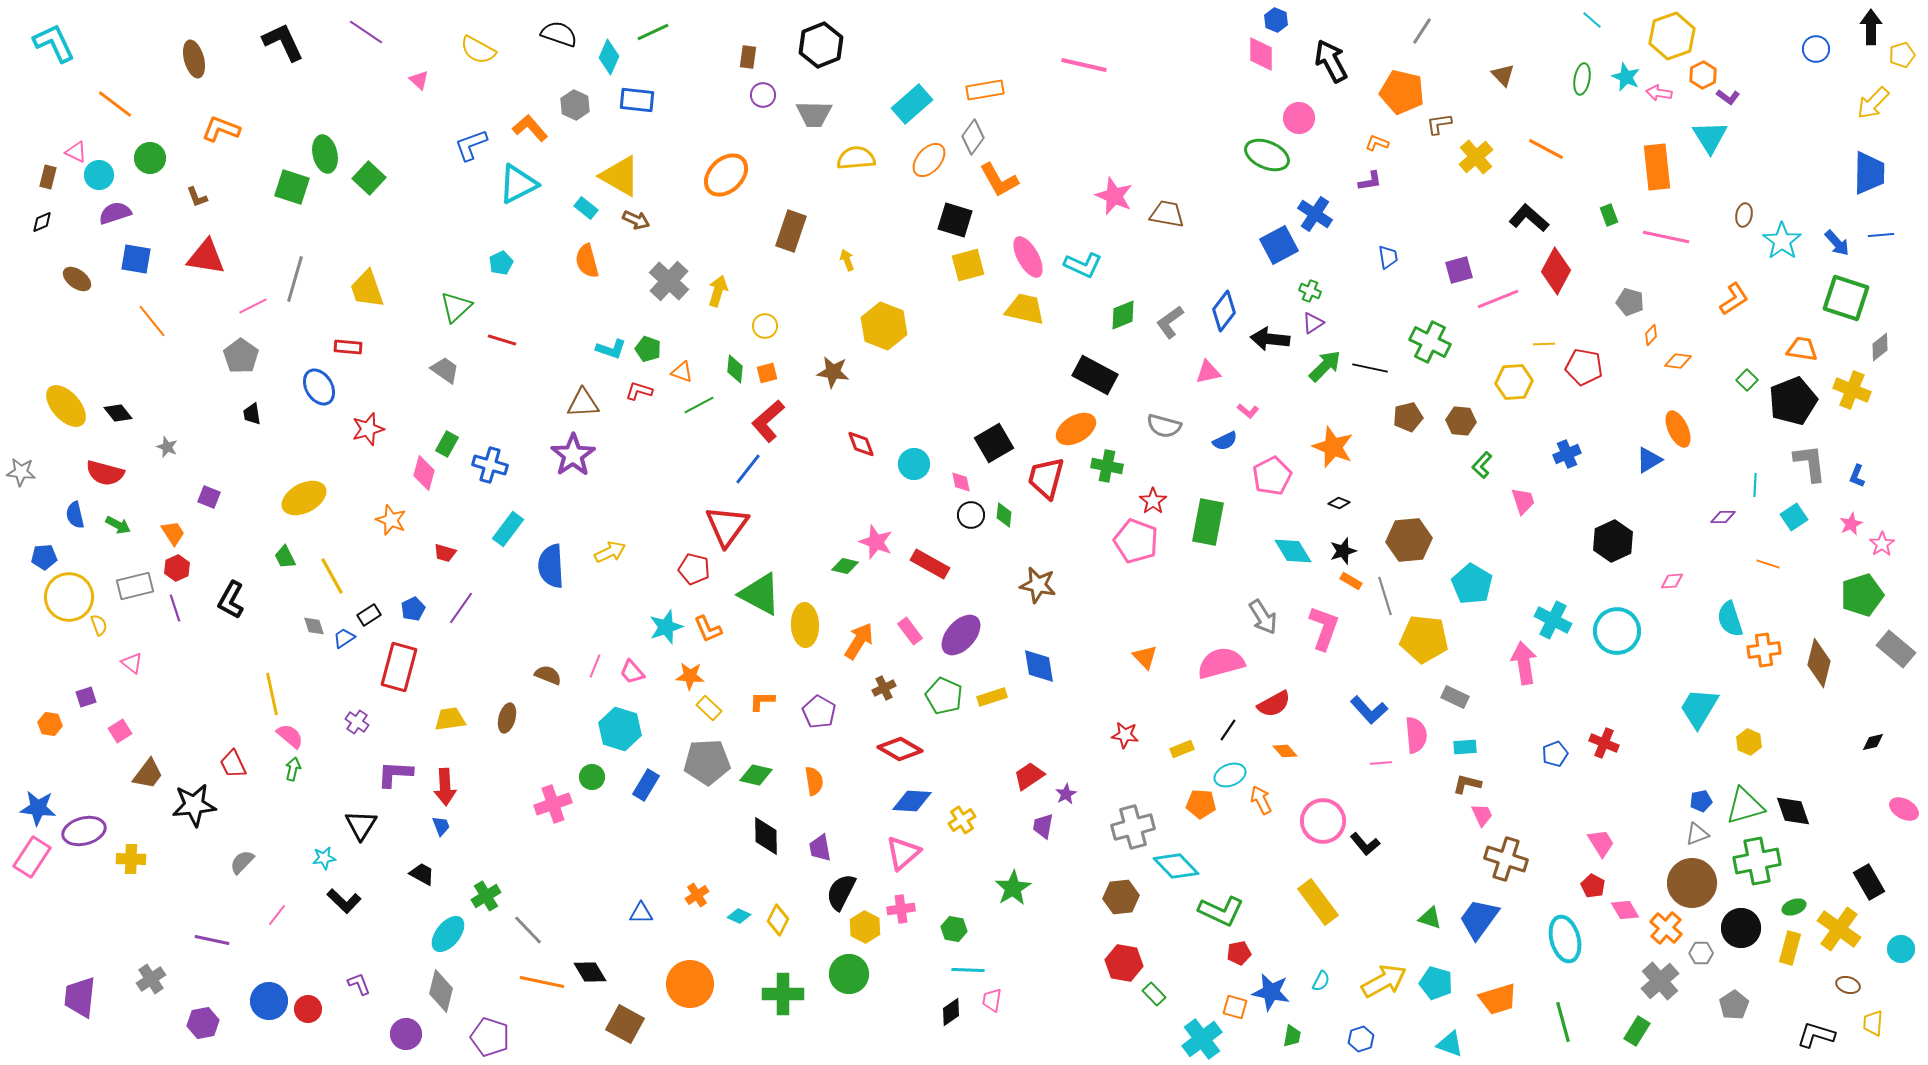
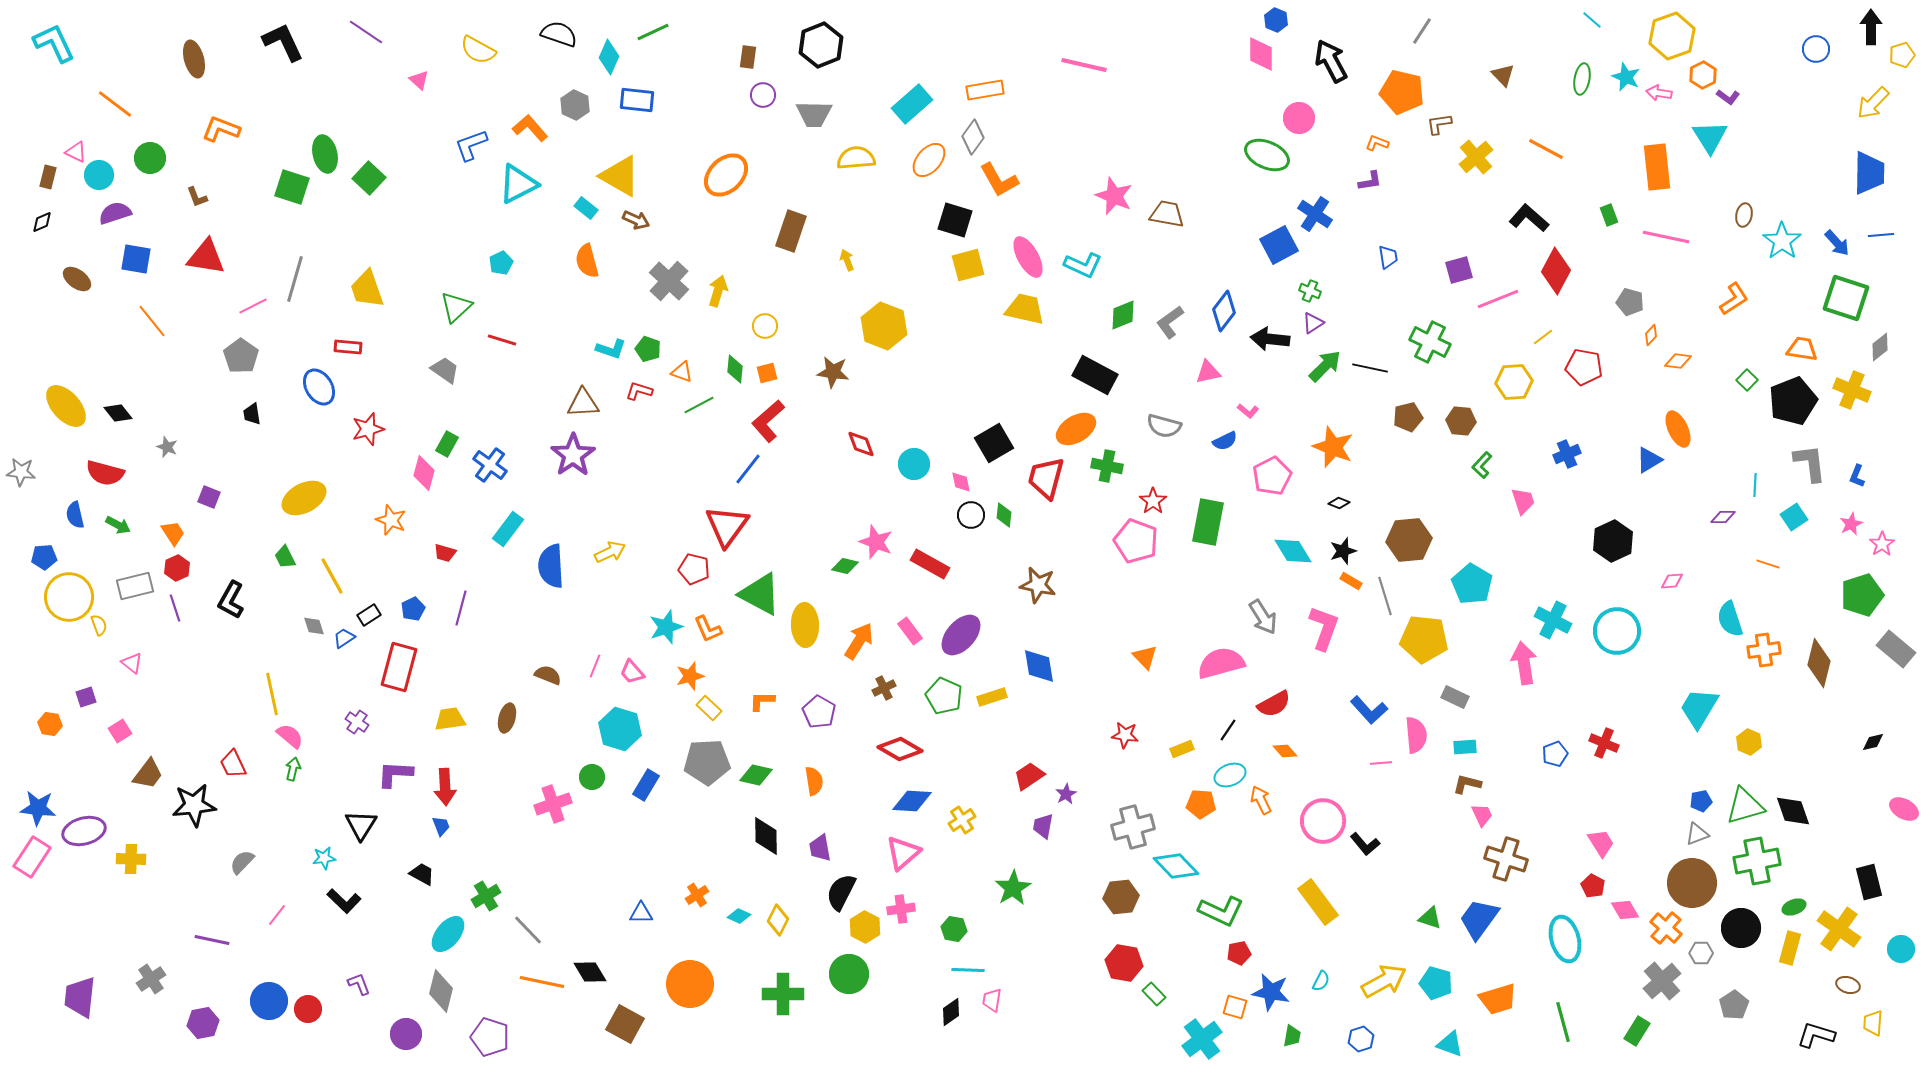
yellow line at (1544, 344): moved 1 px left, 7 px up; rotated 35 degrees counterclockwise
blue cross at (490, 465): rotated 20 degrees clockwise
purple line at (461, 608): rotated 20 degrees counterclockwise
orange star at (690, 676): rotated 20 degrees counterclockwise
black rectangle at (1869, 882): rotated 16 degrees clockwise
gray cross at (1660, 981): moved 2 px right
